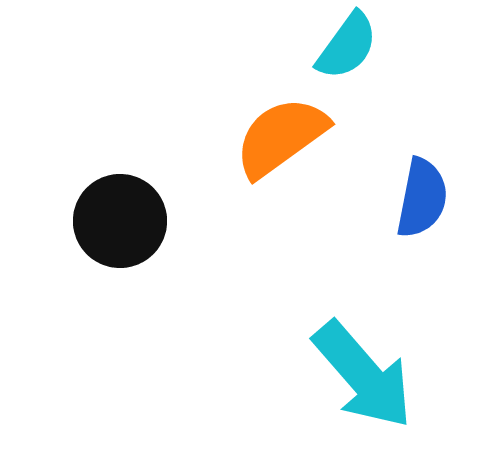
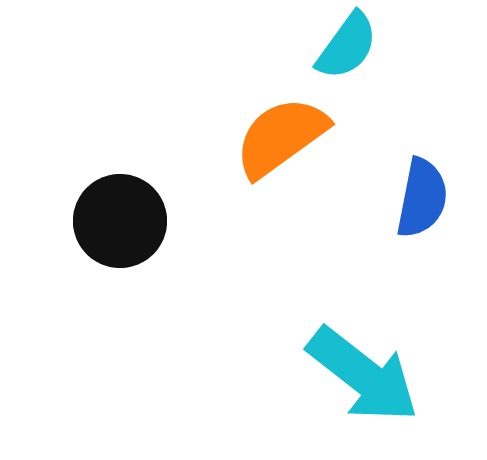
cyan arrow: rotated 11 degrees counterclockwise
